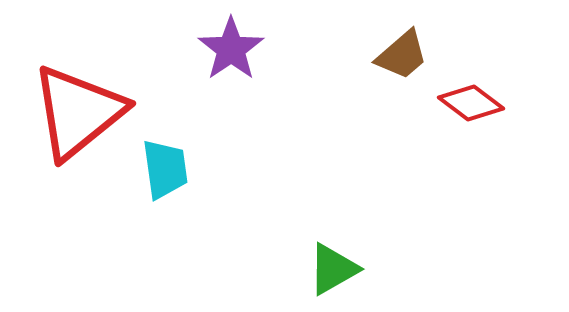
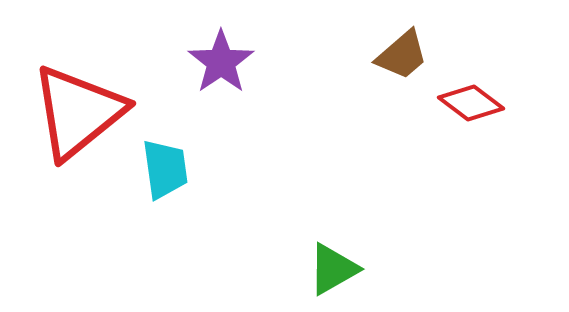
purple star: moved 10 px left, 13 px down
